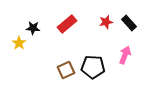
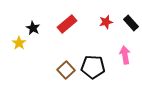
black rectangle: moved 2 px right
black star: rotated 24 degrees clockwise
pink arrow: rotated 30 degrees counterclockwise
brown square: rotated 18 degrees counterclockwise
